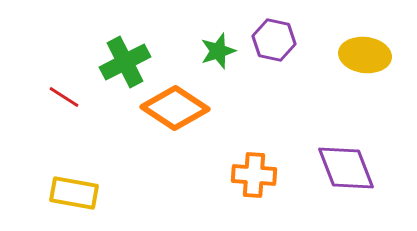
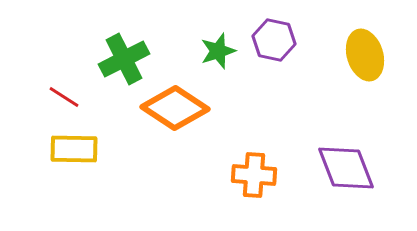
yellow ellipse: rotated 66 degrees clockwise
green cross: moved 1 px left, 3 px up
yellow rectangle: moved 44 px up; rotated 9 degrees counterclockwise
